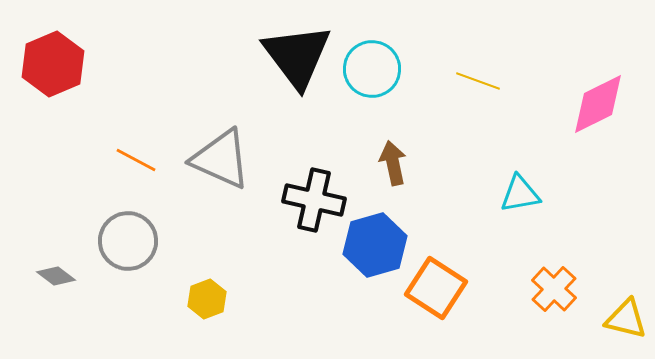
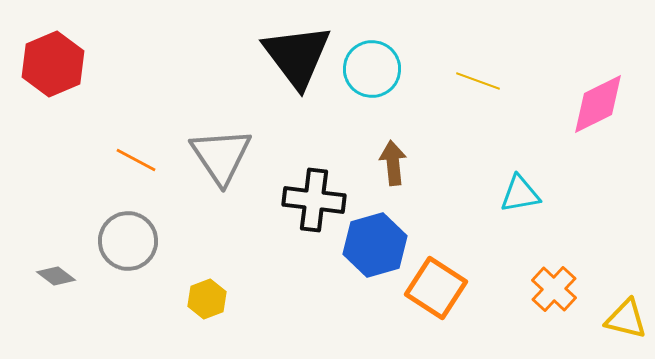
gray triangle: moved 3 px up; rotated 32 degrees clockwise
brown arrow: rotated 6 degrees clockwise
black cross: rotated 6 degrees counterclockwise
